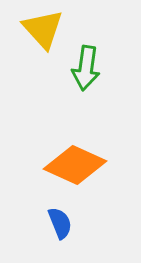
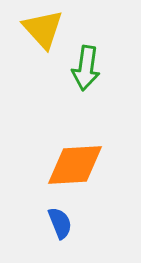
orange diamond: rotated 28 degrees counterclockwise
